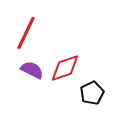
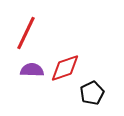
purple semicircle: rotated 25 degrees counterclockwise
